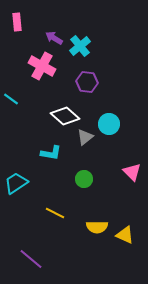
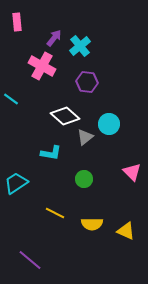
purple arrow: rotated 96 degrees clockwise
yellow semicircle: moved 5 px left, 3 px up
yellow triangle: moved 1 px right, 4 px up
purple line: moved 1 px left, 1 px down
